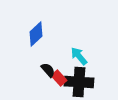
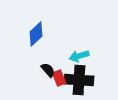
cyan arrow: rotated 66 degrees counterclockwise
red rectangle: rotated 21 degrees clockwise
black cross: moved 2 px up
